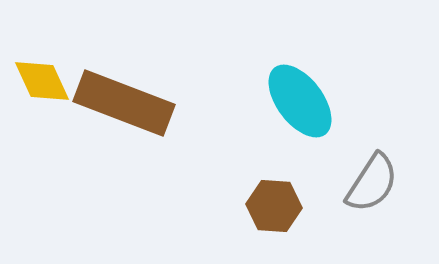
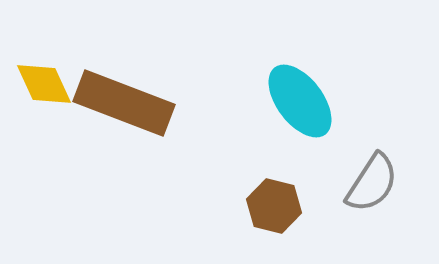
yellow diamond: moved 2 px right, 3 px down
brown hexagon: rotated 10 degrees clockwise
